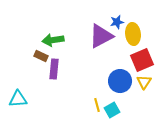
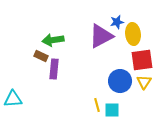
red square: rotated 15 degrees clockwise
cyan triangle: moved 5 px left
cyan square: rotated 28 degrees clockwise
